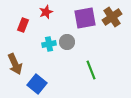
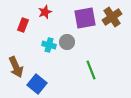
red star: moved 1 px left
cyan cross: moved 1 px down; rotated 24 degrees clockwise
brown arrow: moved 1 px right, 3 px down
